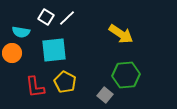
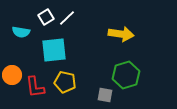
white square: rotated 28 degrees clockwise
yellow arrow: rotated 25 degrees counterclockwise
orange circle: moved 22 px down
green hexagon: rotated 12 degrees counterclockwise
yellow pentagon: rotated 15 degrees counterclockwise
gray square: rotated 28 degrees counterclockwise
